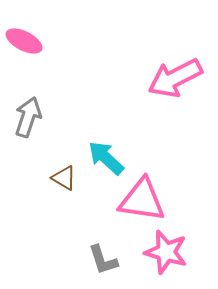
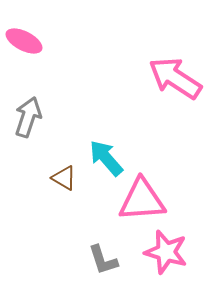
pink arrow: rotated 60 degrees clockwise
cyan arrow: rotated 6 degrees clockwise
pink triangle: rotated 12 degrees counterclockwise
